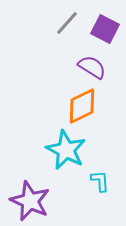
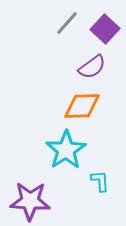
purple square: rotated 16 degrees clockwise
purple semicircle: rotated 112 degrees clockwise
orange diamond: rotated 24 degrees clockwise
cyan star: rotated 12 degrees clockwise
purple star: rotated 21 degrees counterclockwise
